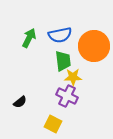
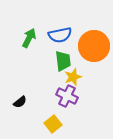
yellow star: rotated 18 degrees counterclockwise
yellow square: rotated 24 degrees clockwise
